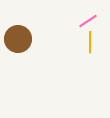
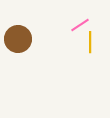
pink line: moved 8 px left, 4 px down
